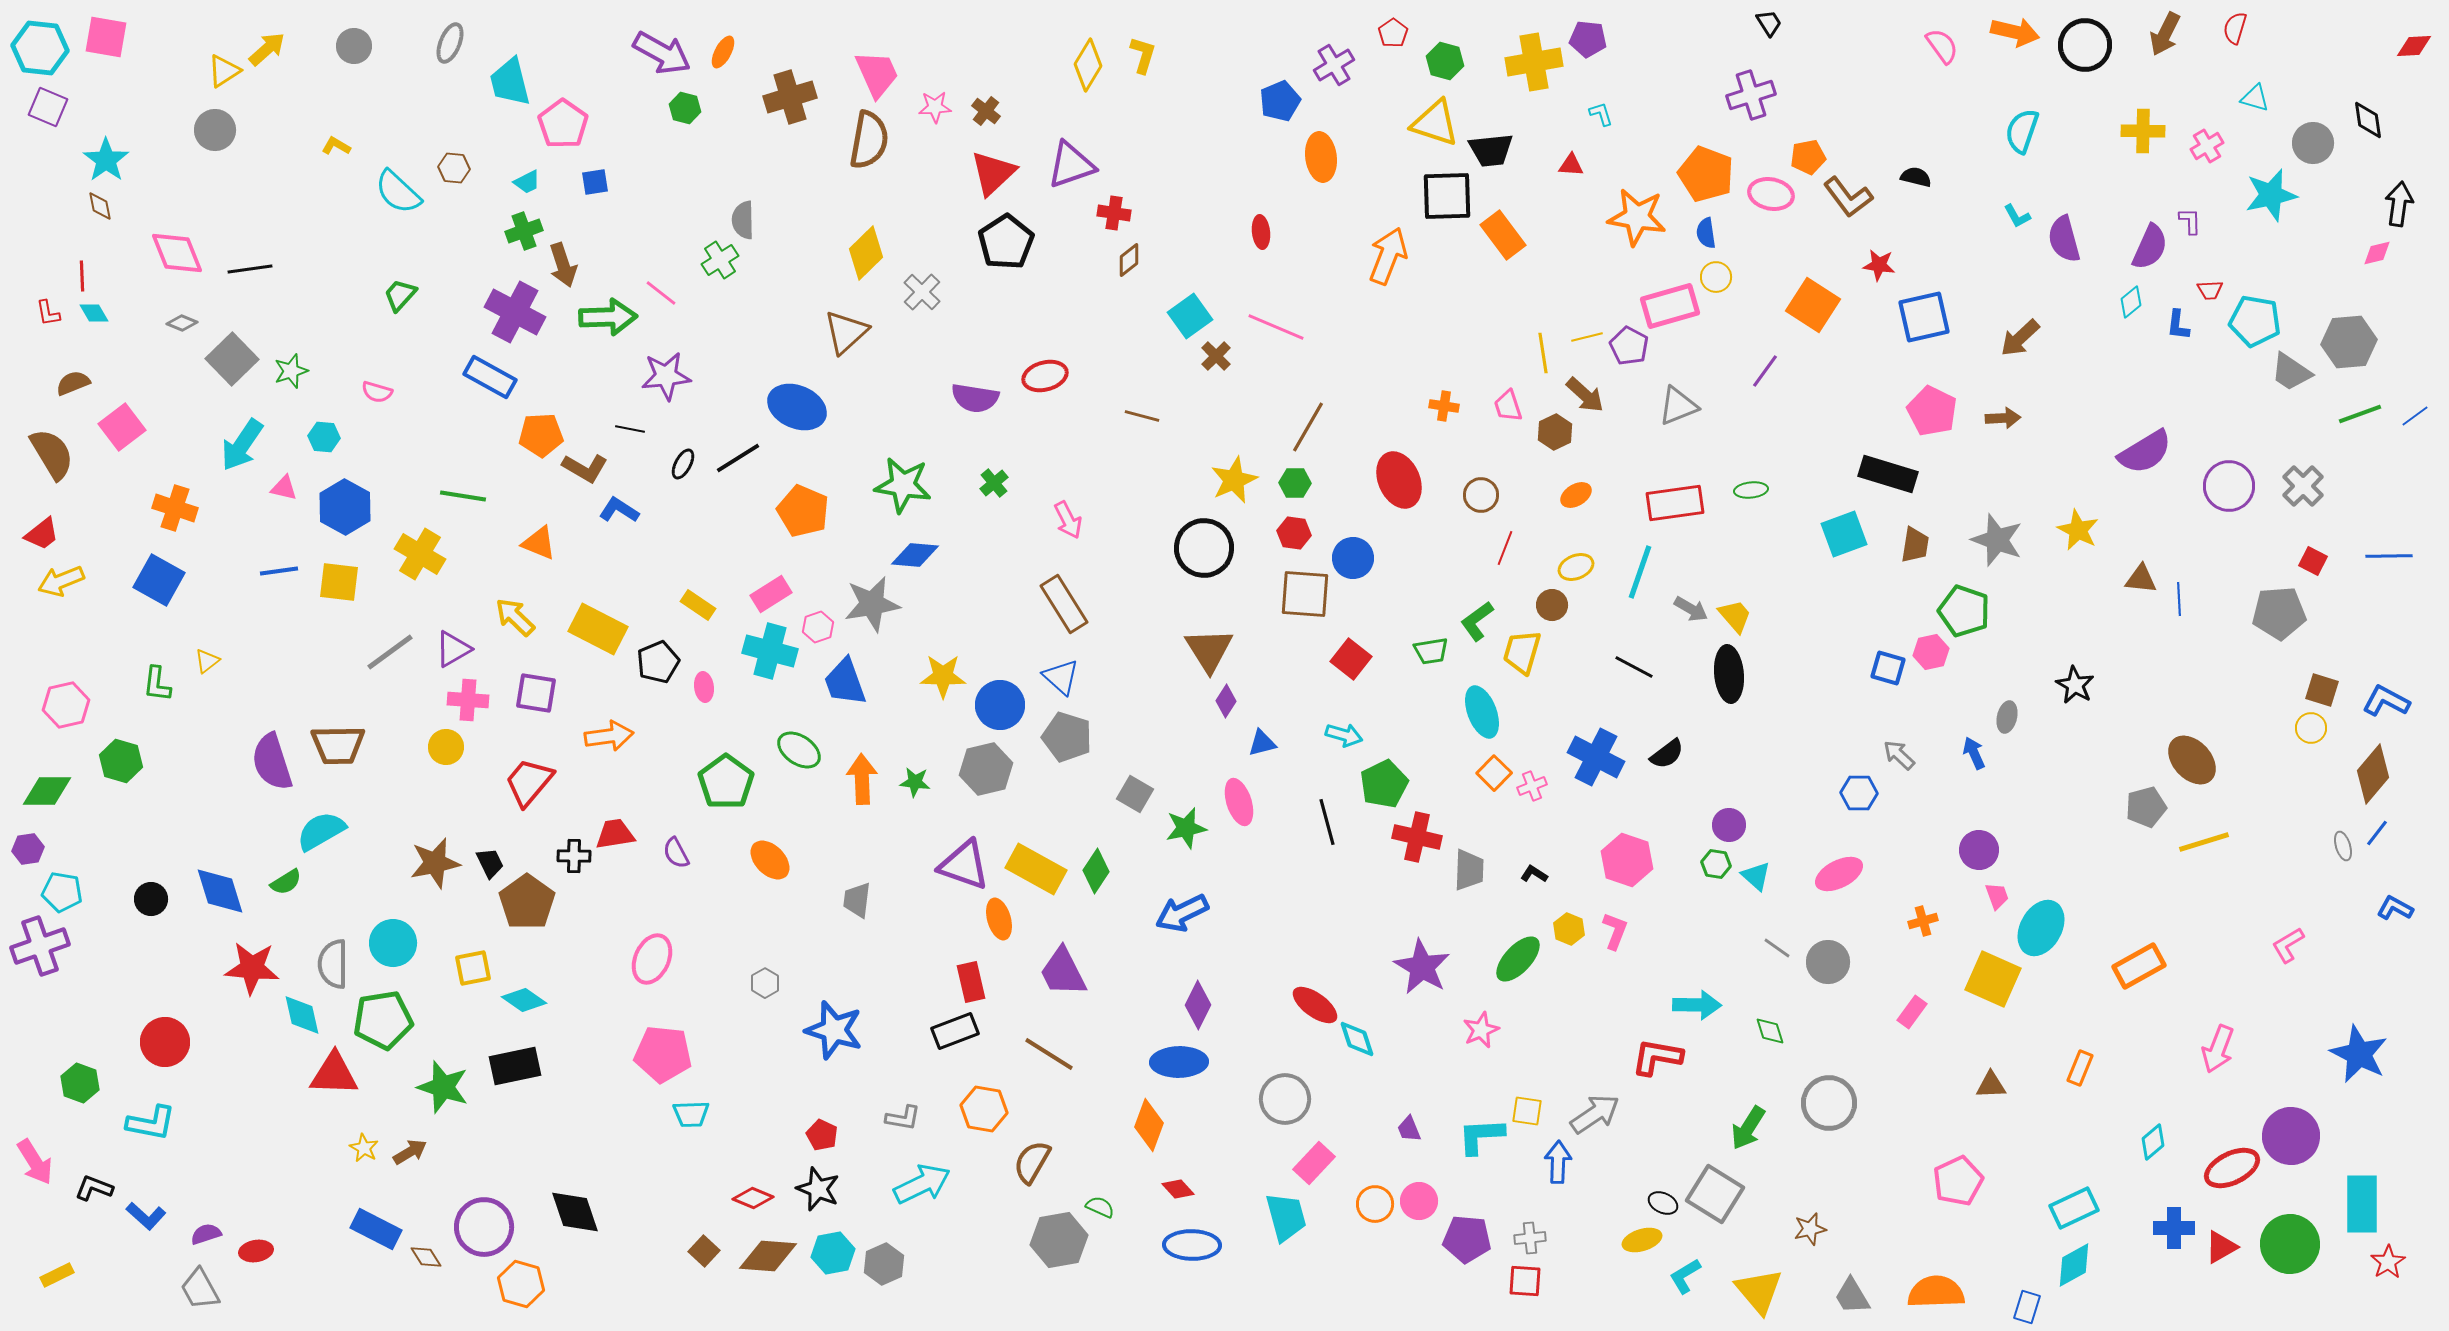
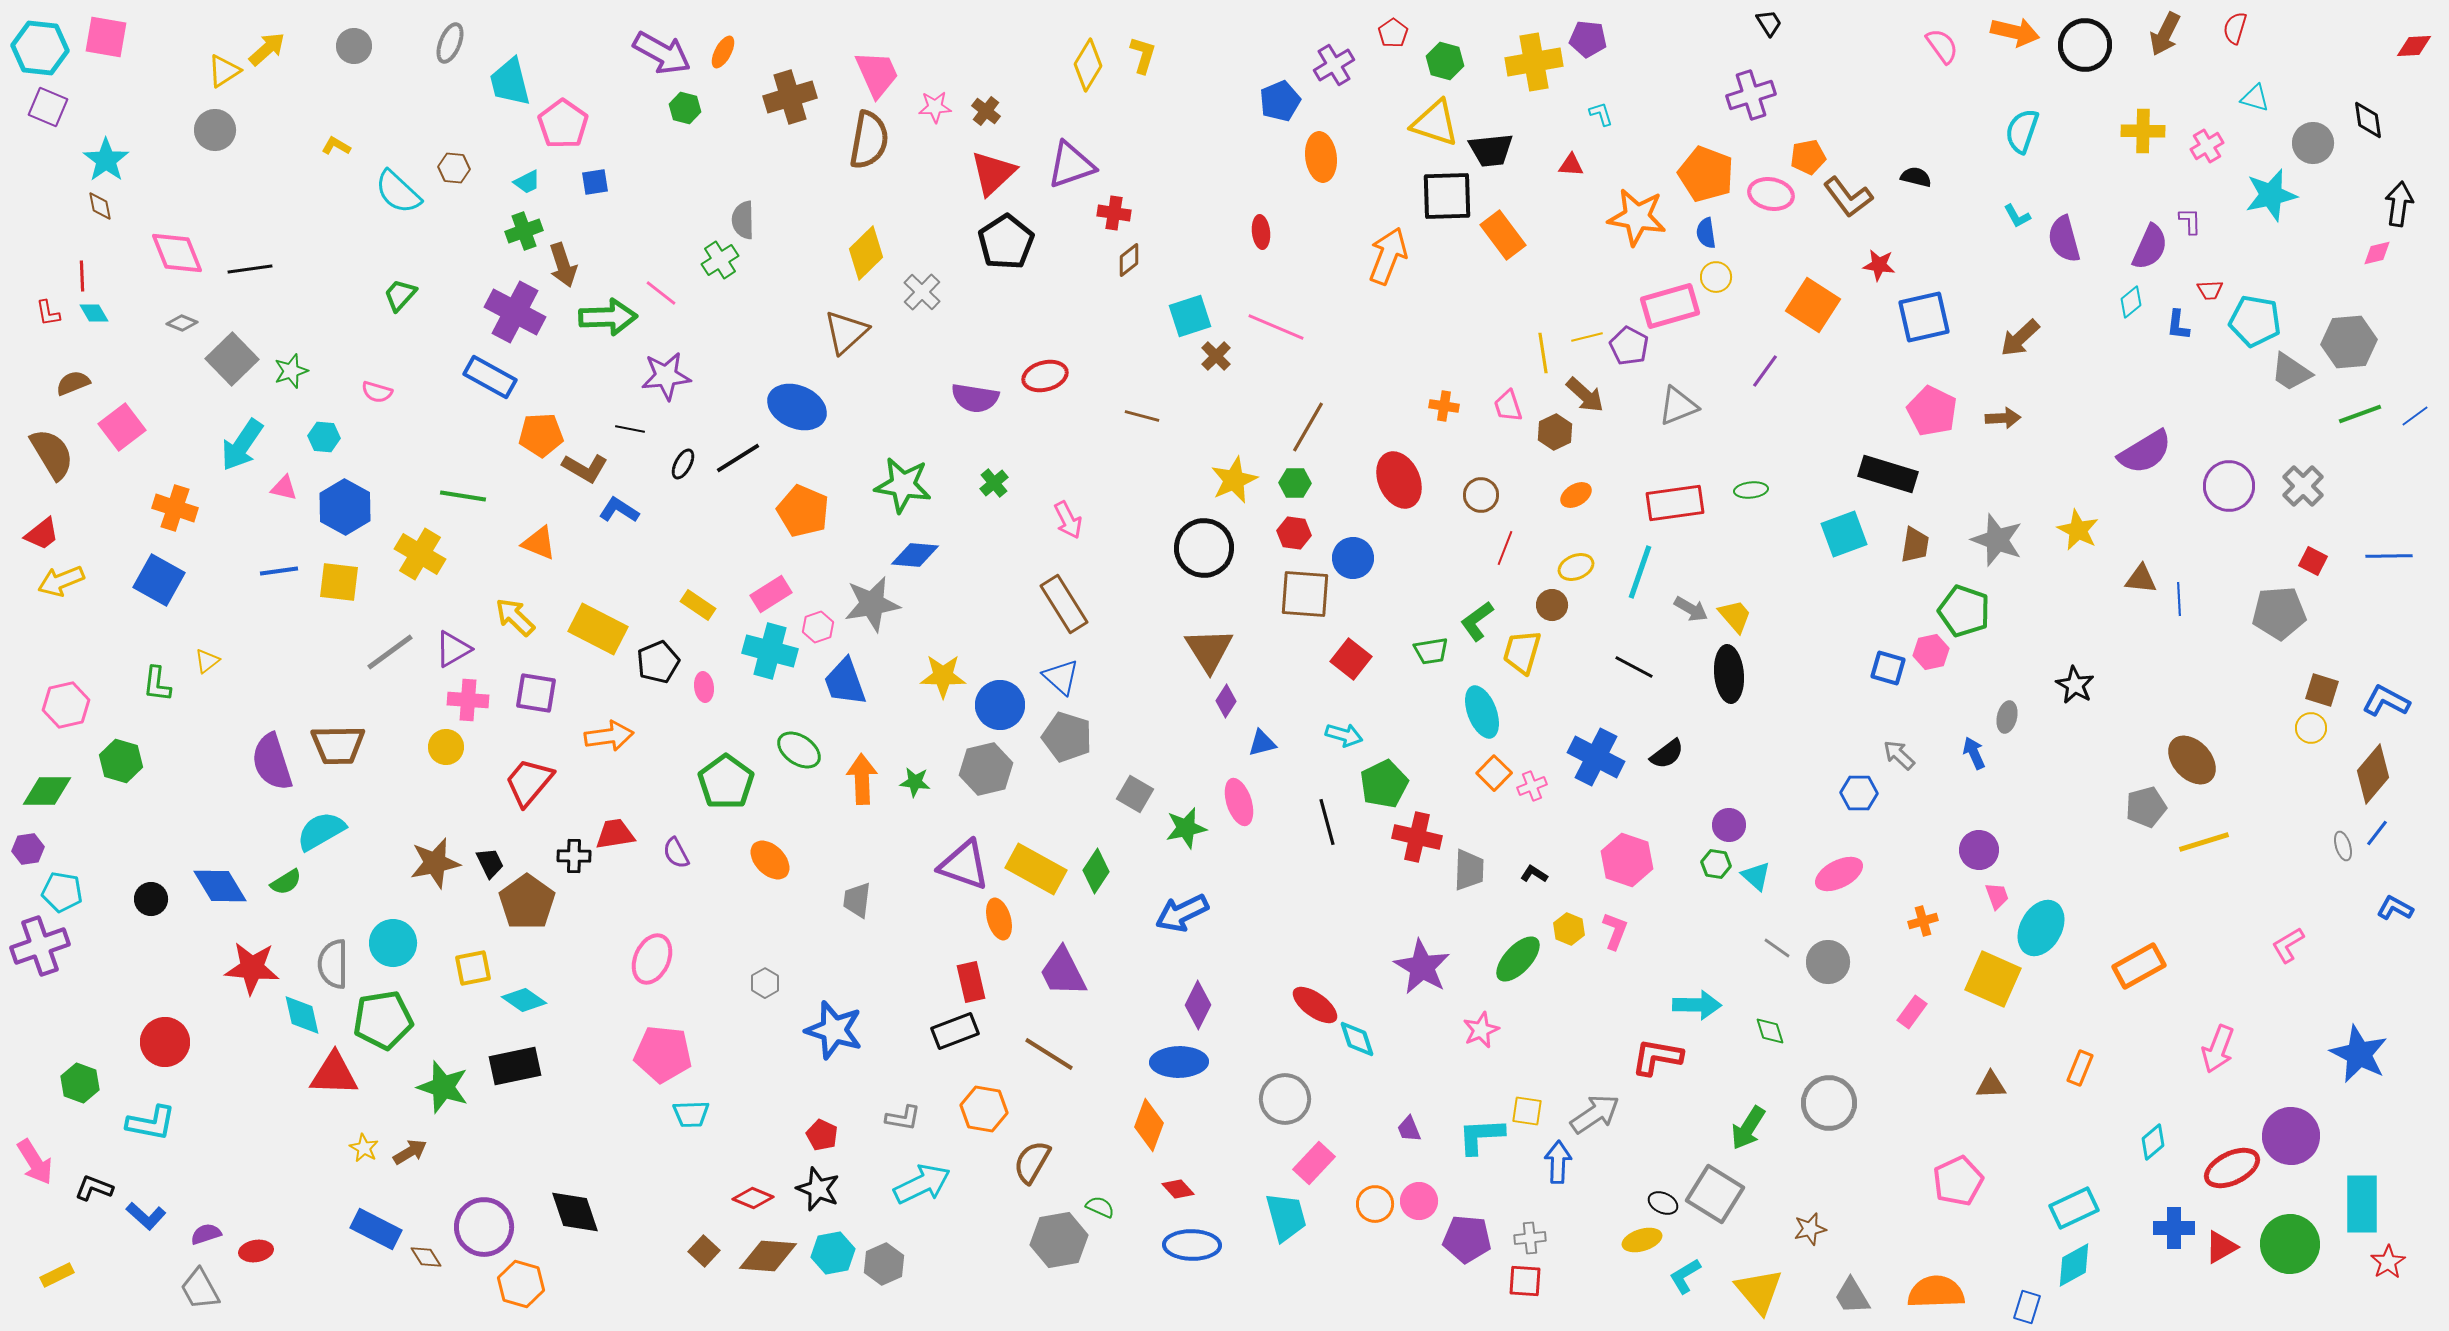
cyan square at (1190, 316): rotated 18 degrees clockwise
blue diamond at (220, 891): moved 5 px up; rotated 14 degrees counterclockwise
